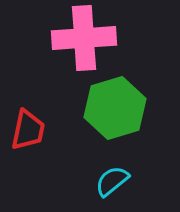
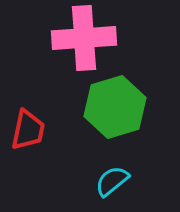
green hexagon: moved 1 px up
